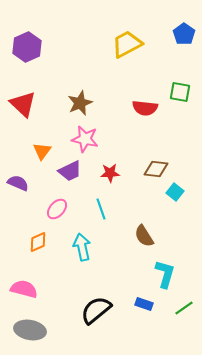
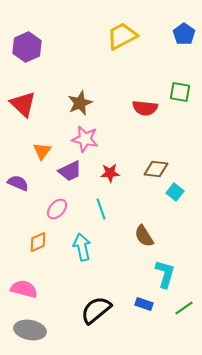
yellow trapezoid: moved 5 px left, 8 px up
